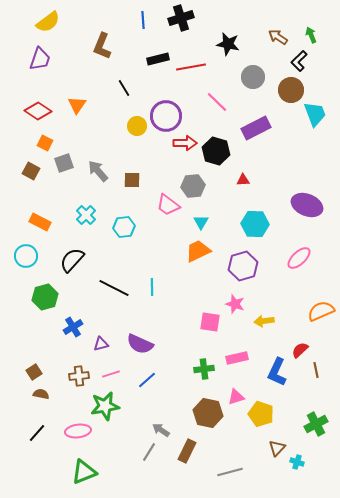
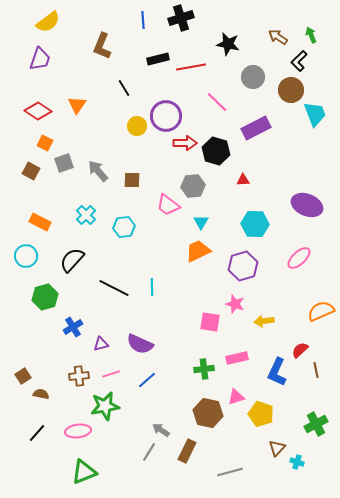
brown square at (34, 372): moved 11 px left, 4 px down
